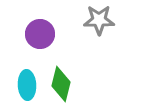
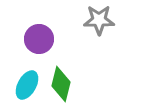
purple circle: moved 1 px left, 5 px down
cyan ellipse: rotated 32 degrees clockwise
